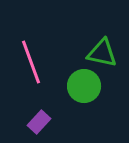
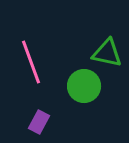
green triangle: moved 5 px right
purple rectangle: rotated 15 degrees counterclockwise
